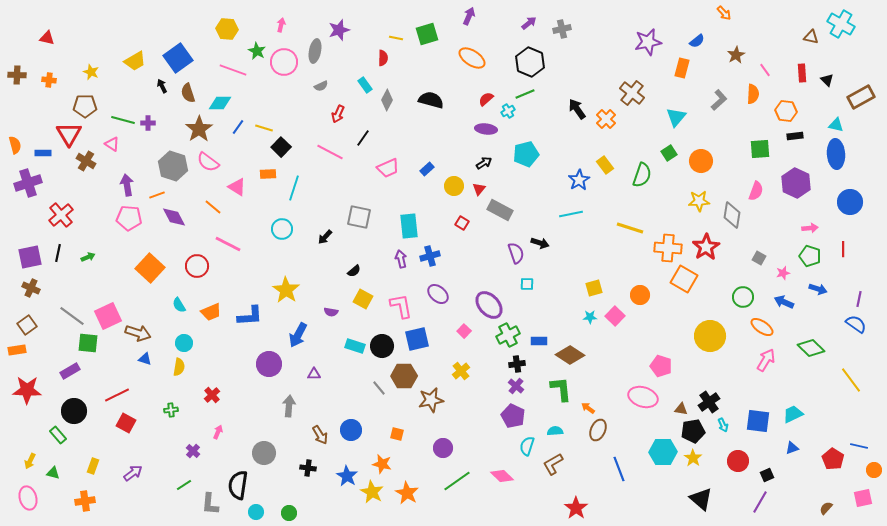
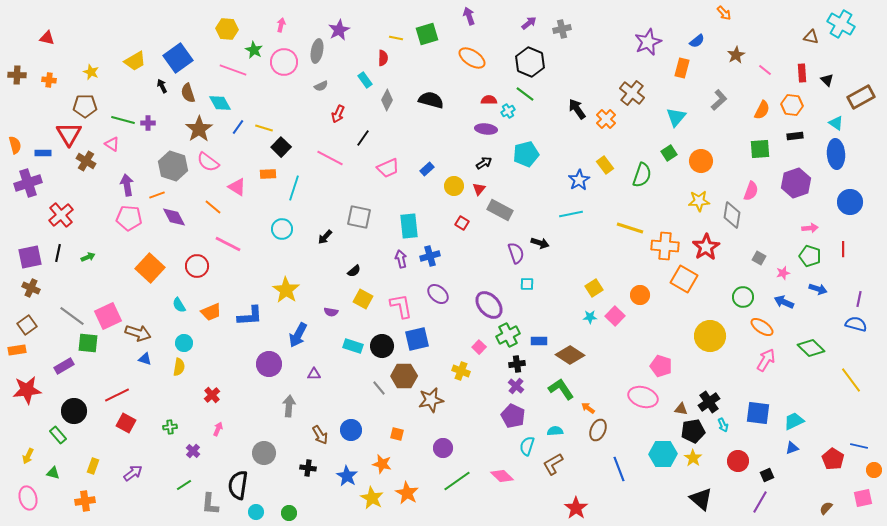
purple arrow at (469, 16): rotated 42 degrees counterclockwise
purple star at (339, 30): rotated 10 degrees counterclockwise
purple star at (648, 42): rotated 12 degrees counterclockwise
green star at (257, 51): moved 3 px left, 1 px up
gray ellipse at (315, 51): moved 2 px right
pink line at (765, 70): rotated 16 degrees counterclockwise
cyan rectangle at (365, 85): moved 5 px up
green line at (525, 94): rotated 60 degrees clockwise
orange semicircle at (753, 94): moved 9 px right, 16 px down; rotated 24 degrees clockwise
red semicircle at (486, 99): moved 3 px right, 1 px down; rotated 42 degrees clockwise
cyan diamond at (220, 103): rotated 60 degrees clockwise
orange hexagon at (786, 111): moved 6 px right, 6 px up
cyan triangle at (836, 125): moved 2 px up; rotated 21 degrees clockwise
pink line at (330, 152): moved 6 px down
purple hexagon at (796, 183): rotated 16 degrees clockwise
pink semicircle at (756, 191): moved 5 px left
orange cross at (668, 248): moved 3 px left, 2 px up
yellow square at (594, 288): rotated 18 degrees counterclockwise
blue semicircle at (856, 324): rotated 20 degrees counterclockwise
pink square at (464, 331): moved 15 px right, 16 px down
cyan rectangle at (355, 346): moved 2 px left
purple rectangle at (70, 371): moved 6 px left, 5 px up
yellow cross at (461, 371): rotated 30 degrees counterclockwise
green L-shape at (561, 389): rotated 28 degrees counterclockwise
red star at (27, 390): rotated 8 degrees counterclockwise
green cross at (171, 410): moved 1 px left, 17 px down
cyan trapezoid at (793, 414): moved 1 px right, 7 px down
blue square at (758, 421): moved 8 px up
pink arrow at (218, 432): moved 3 px up
cyan hexagon at (663, 452): moved 2 px down
yellow arrow at (30, 461): moved 2 px left, 5 px up
yellow star at (372, 492): moved 6 px down
